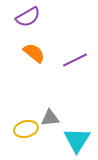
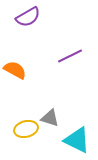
orange semicircle: moved 19 px left, 17 px down; rotated 10 degrees counterclockwise
purple line: moved 5 px left, 4 px up
gray triangle: rotated 24 degrees clockwise
cyan triangle: rotated 36 degrees counterclockwise
